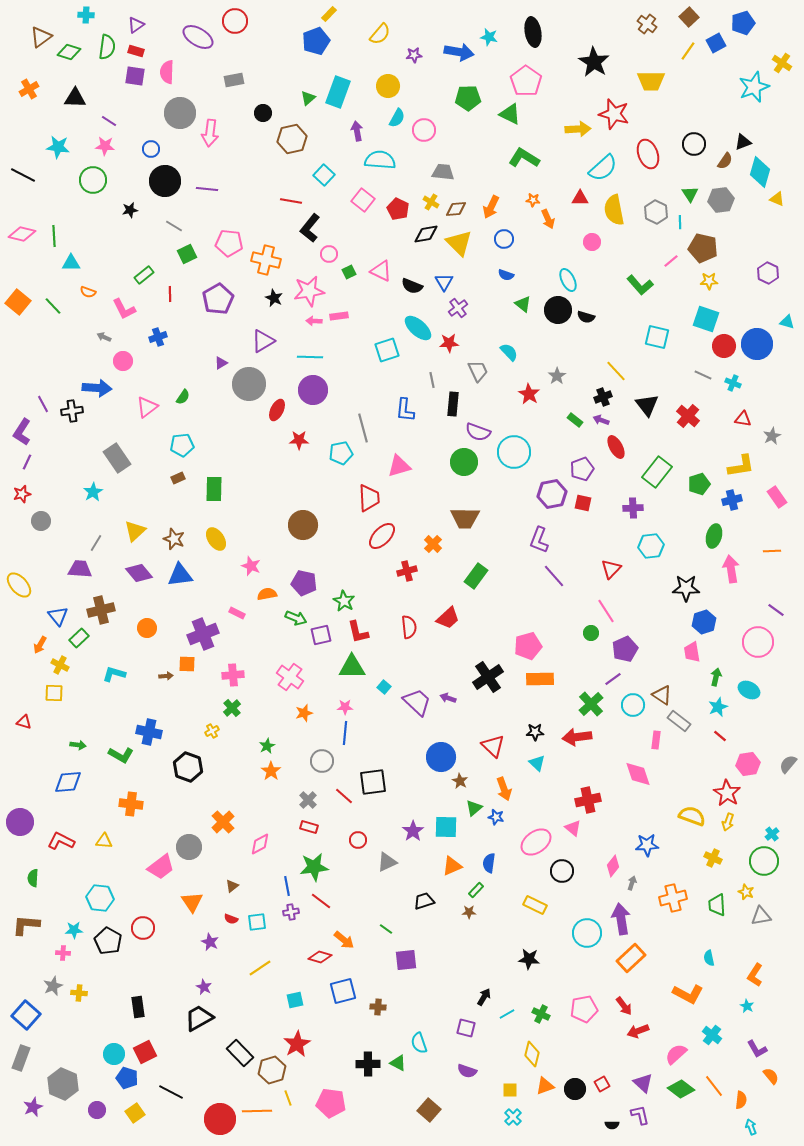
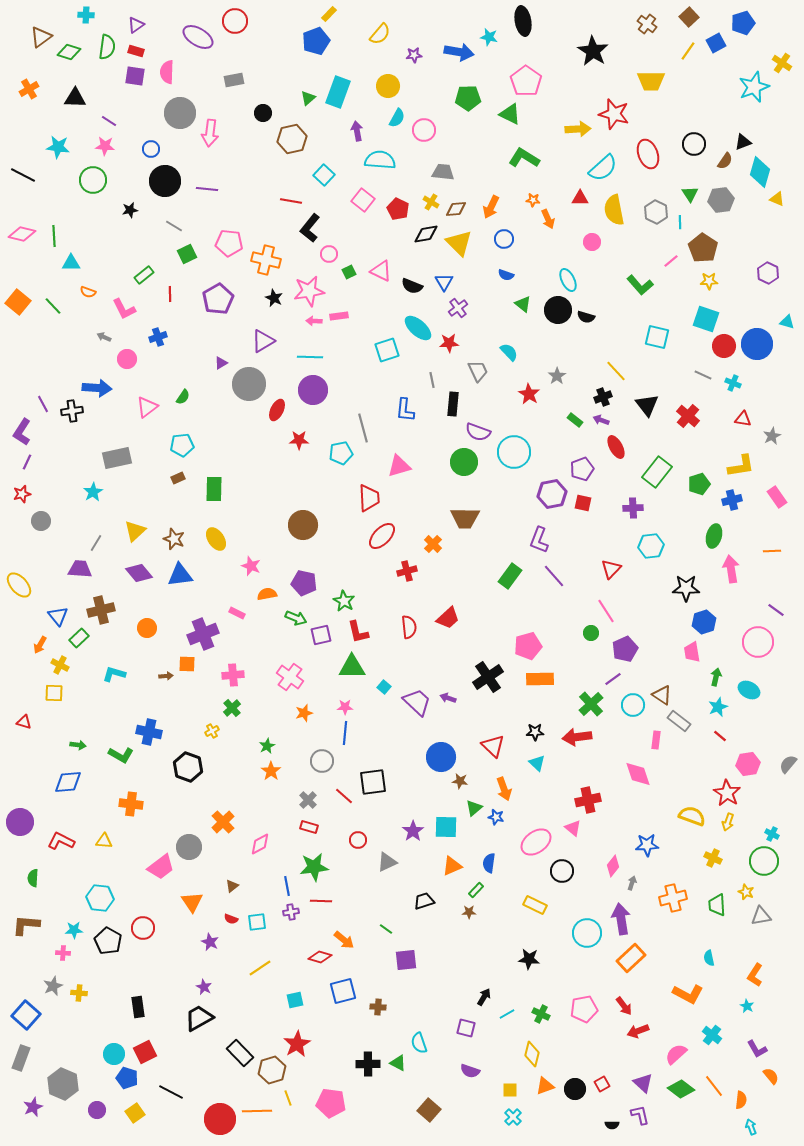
black ellipse at (533, 32): moved 10 px left, 11 px up
black star at (594, 62): moved 1 px left, 11 px up
brown pentagon at (703, 248): rotated 20 degrees clockwise
pink circle at (123, 361): moved 4 px right, 2 px up
gray rectangle at (117, 458): rotated 68 degrees counterclockwise
green rectangle at (476, 576): moved 34 px right
brown star at (460, 781): rotated 21 degrees counterclockwise
cyan cross at (772, 834): rotated 24 degrees counterclockwise
red line at (321, 901): rotated 35 degrees counterclockwise
purple semicircle at (467, 1071): moved 3 px right
